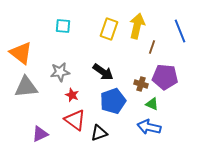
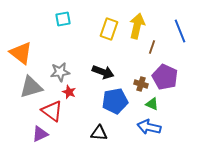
cyan square: moved 7 px up; rotated 14 degrees counterclockwise
black arrow: rotated 15 degrees counterclockwise
purple pentagon: rotated 20 degrees clockwise
gray triangle: moved 5 px right; rotated 10 degrees counterclockwise
red star: moved 3 px left, 3 px up
blue pentagon: moved 2 px right; rotated 10 degrees clockwise
red triangle: moved 23 px left, 9 px up
black triangle: rotated 24 degrees clockwise
